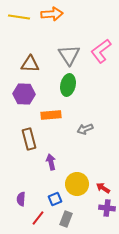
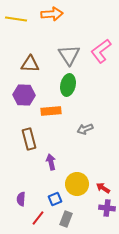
yellow line: moved 3 px left, 2 px down
purple hexagon: moved 1 px down
orange rectangle: moved 4 px up
